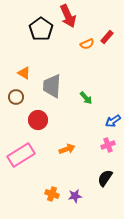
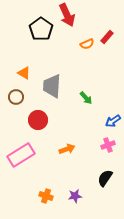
red arrow: moved 1 px left, 1 px up
orange cross: moved 6 px left, 2 px down
